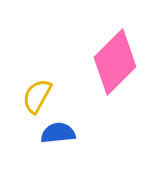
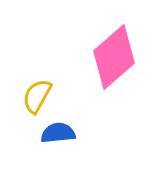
pink diamond: moved 1 px left, 5 px up; rotated 4 degrees clockwise
